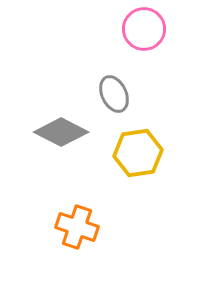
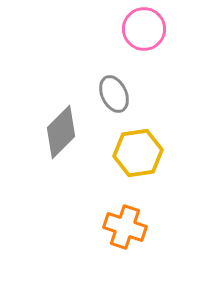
gray diamond: rotated 72 degrees counterclockwise
orange cross: moved 48 px right
